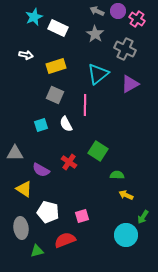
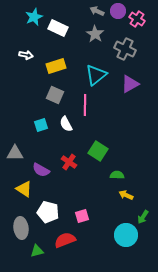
cyan triangle: moved 2 px left, 1 px down
